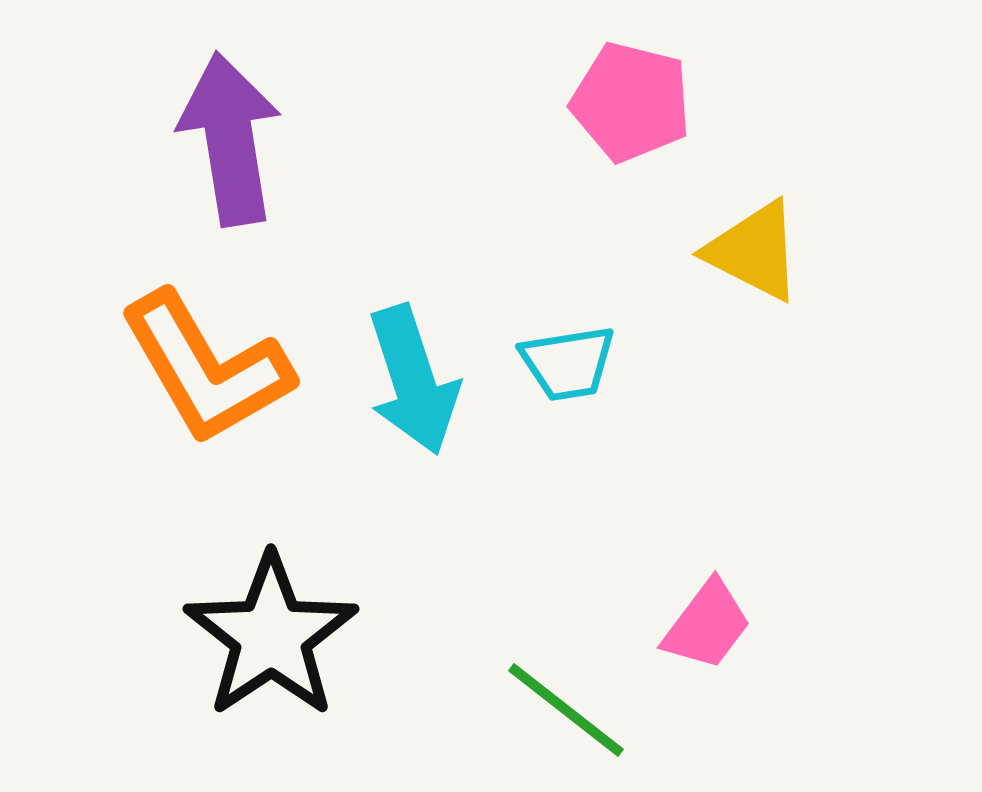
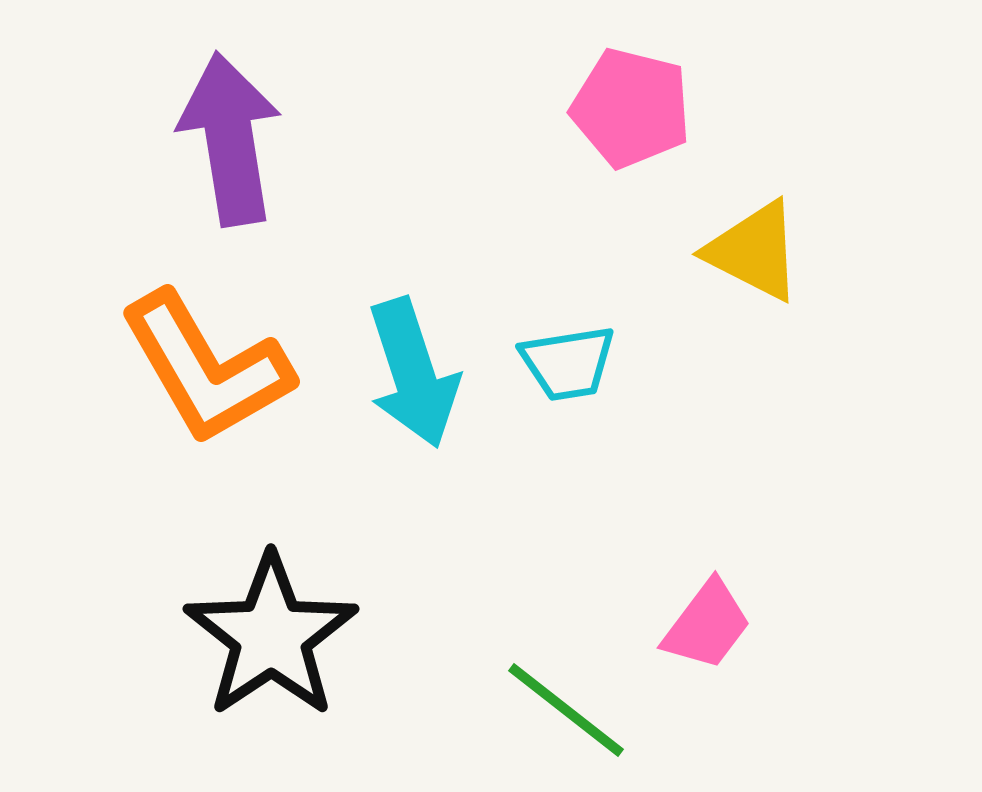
pink pentagon: moved 6 px down
cyan arrow: moved 7 px up
